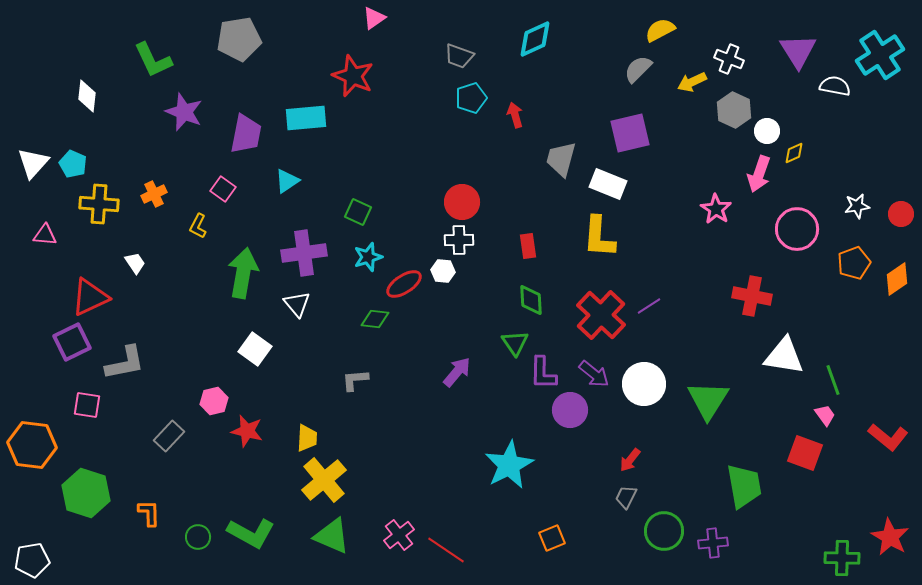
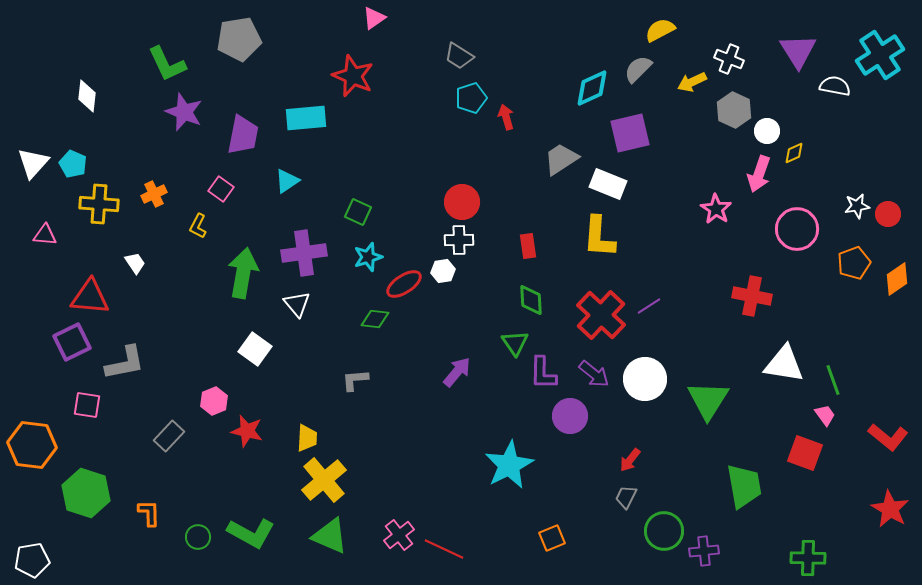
cyan diamond at (535, 39): moved 57 px right, 49 px down
gray trapezoid at (459, 56): rotated 12 degrees clockwise
green L-shape at (153, 60): moved 14 px right, 4 px down
red arrow at (515, 115): moved 9 px left, 2 px down
purple trapezoid at (246, 134): moved 3 px left, 1 px down
gray trapezoid at (561, 159): rotated 42 degrees clockwise
pink square at (223, 189): moved 2 px left
red circle at (901, 214): moved 13 px left
white hexagon at (443, 271): rotated 15 degrees counterclockwise
red triangle at (90, 297): rotated 30 degrees clockwise
white triangle at (784, 356): moved 8 px down
white circle at (644, 384): moved 1 px right, 5 px up
pink hexagon at (214, 401): rotated 8 degrees counterclockwise
purple circle at (570, 410): moved 6 px down
green triangle at (332, 536): moved 2 px left
red star at (890, 537): moved 28 px up
purple cross at (713, 543): moved 9 px left, 8 px down
red line at (446, 550): moved 2 px left, 1 px up; rotated 9 degrees counterclockwise
green cross at (842, 558): moved 34 px left
